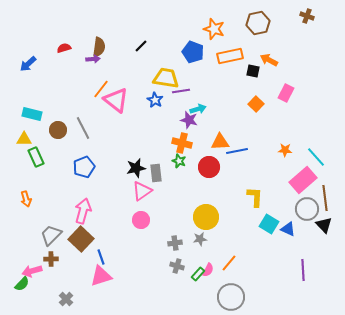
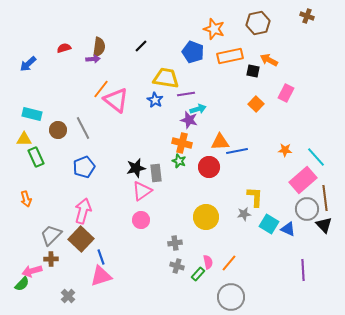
purple line at (181, 91): moved 5 px right, 3 px down
gray star at (200, 239): moved 44 px right, 25 px up
pink semicircle at (208, 270): moved 8 px up; rotated 40 degrees counterclockwise
gray cross at (66, 299): moved 2 px right, 3 px up
